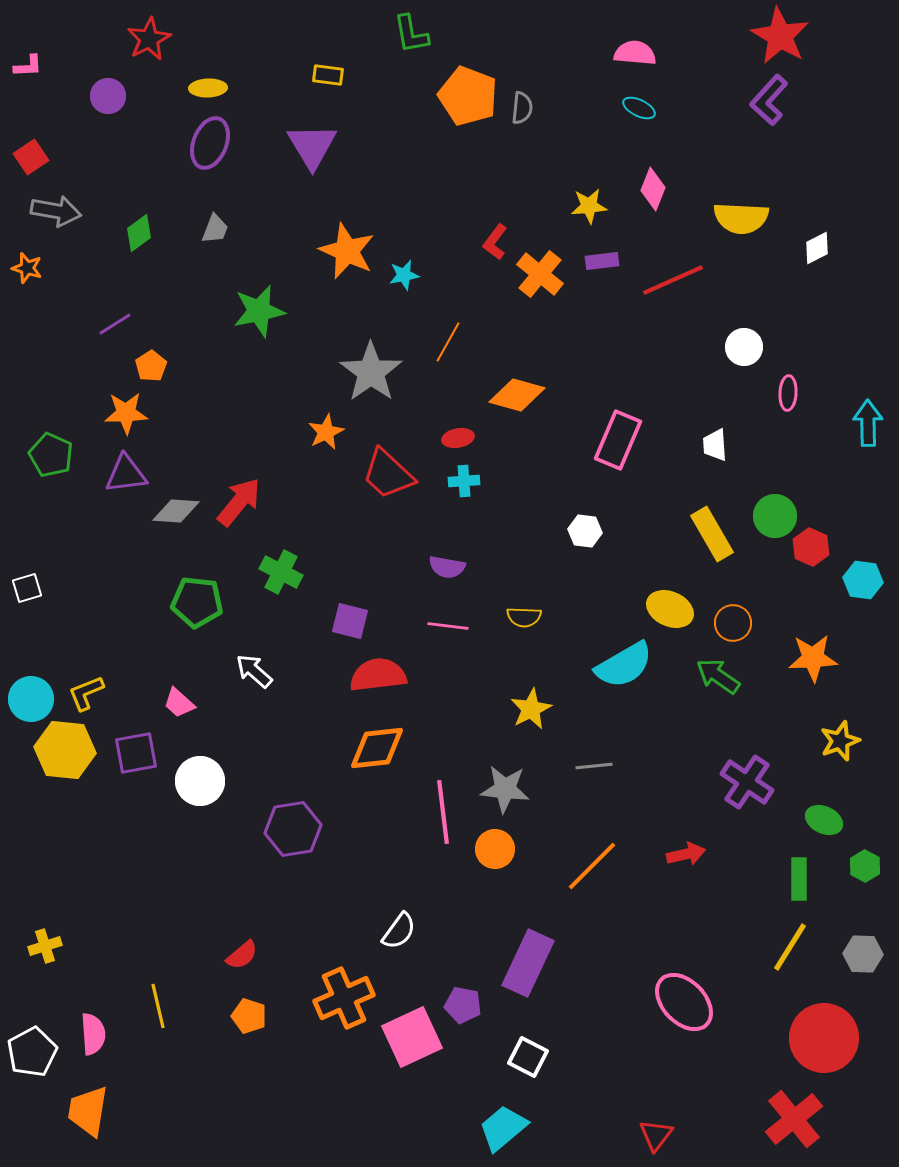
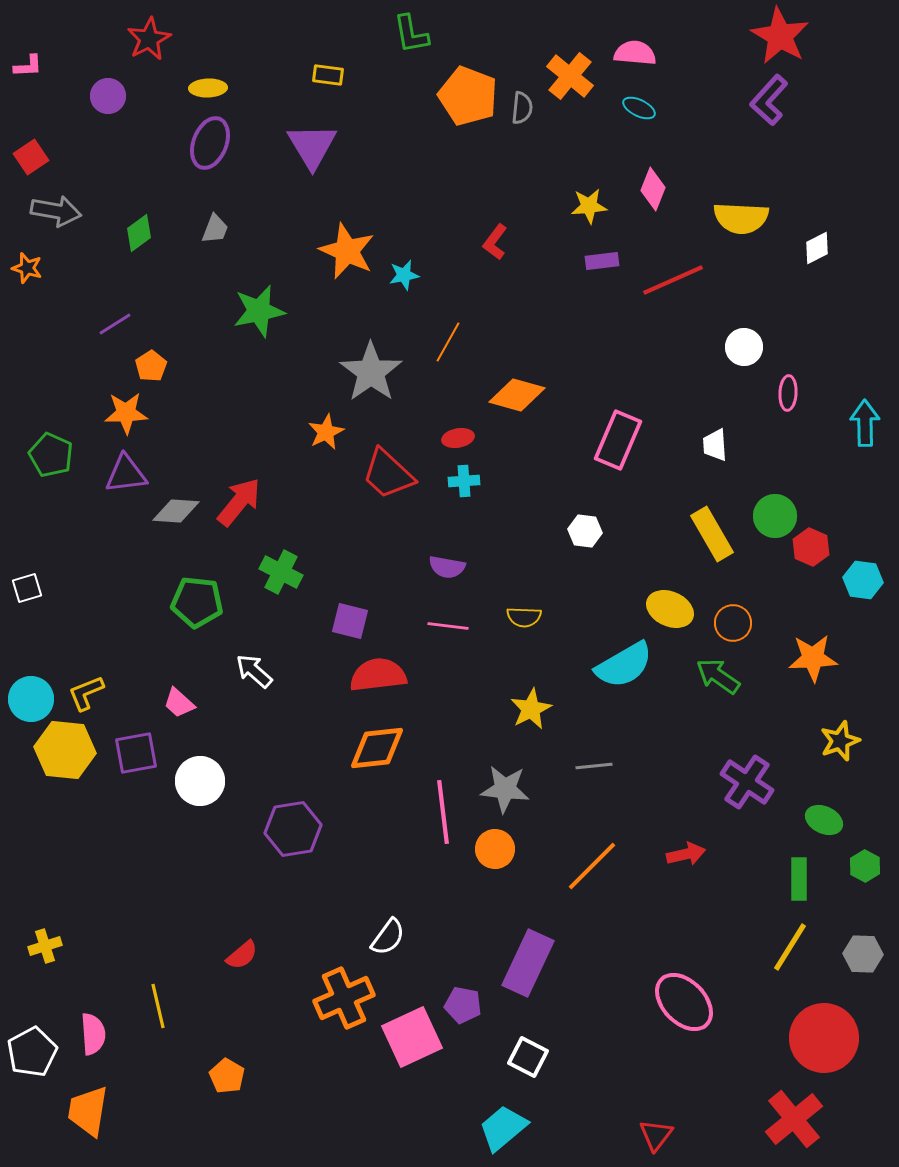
orange cross at (540, 274): moved 30 px right, 198 px up
cyan arrow at (868, 423): moved 3 px left
white semicircle at (399, 931): moved 11 px left, 6 px down
orange pentagon at (249, 1016): moved 22 px left, 60 px down; rotated 12 degrees clockwise
